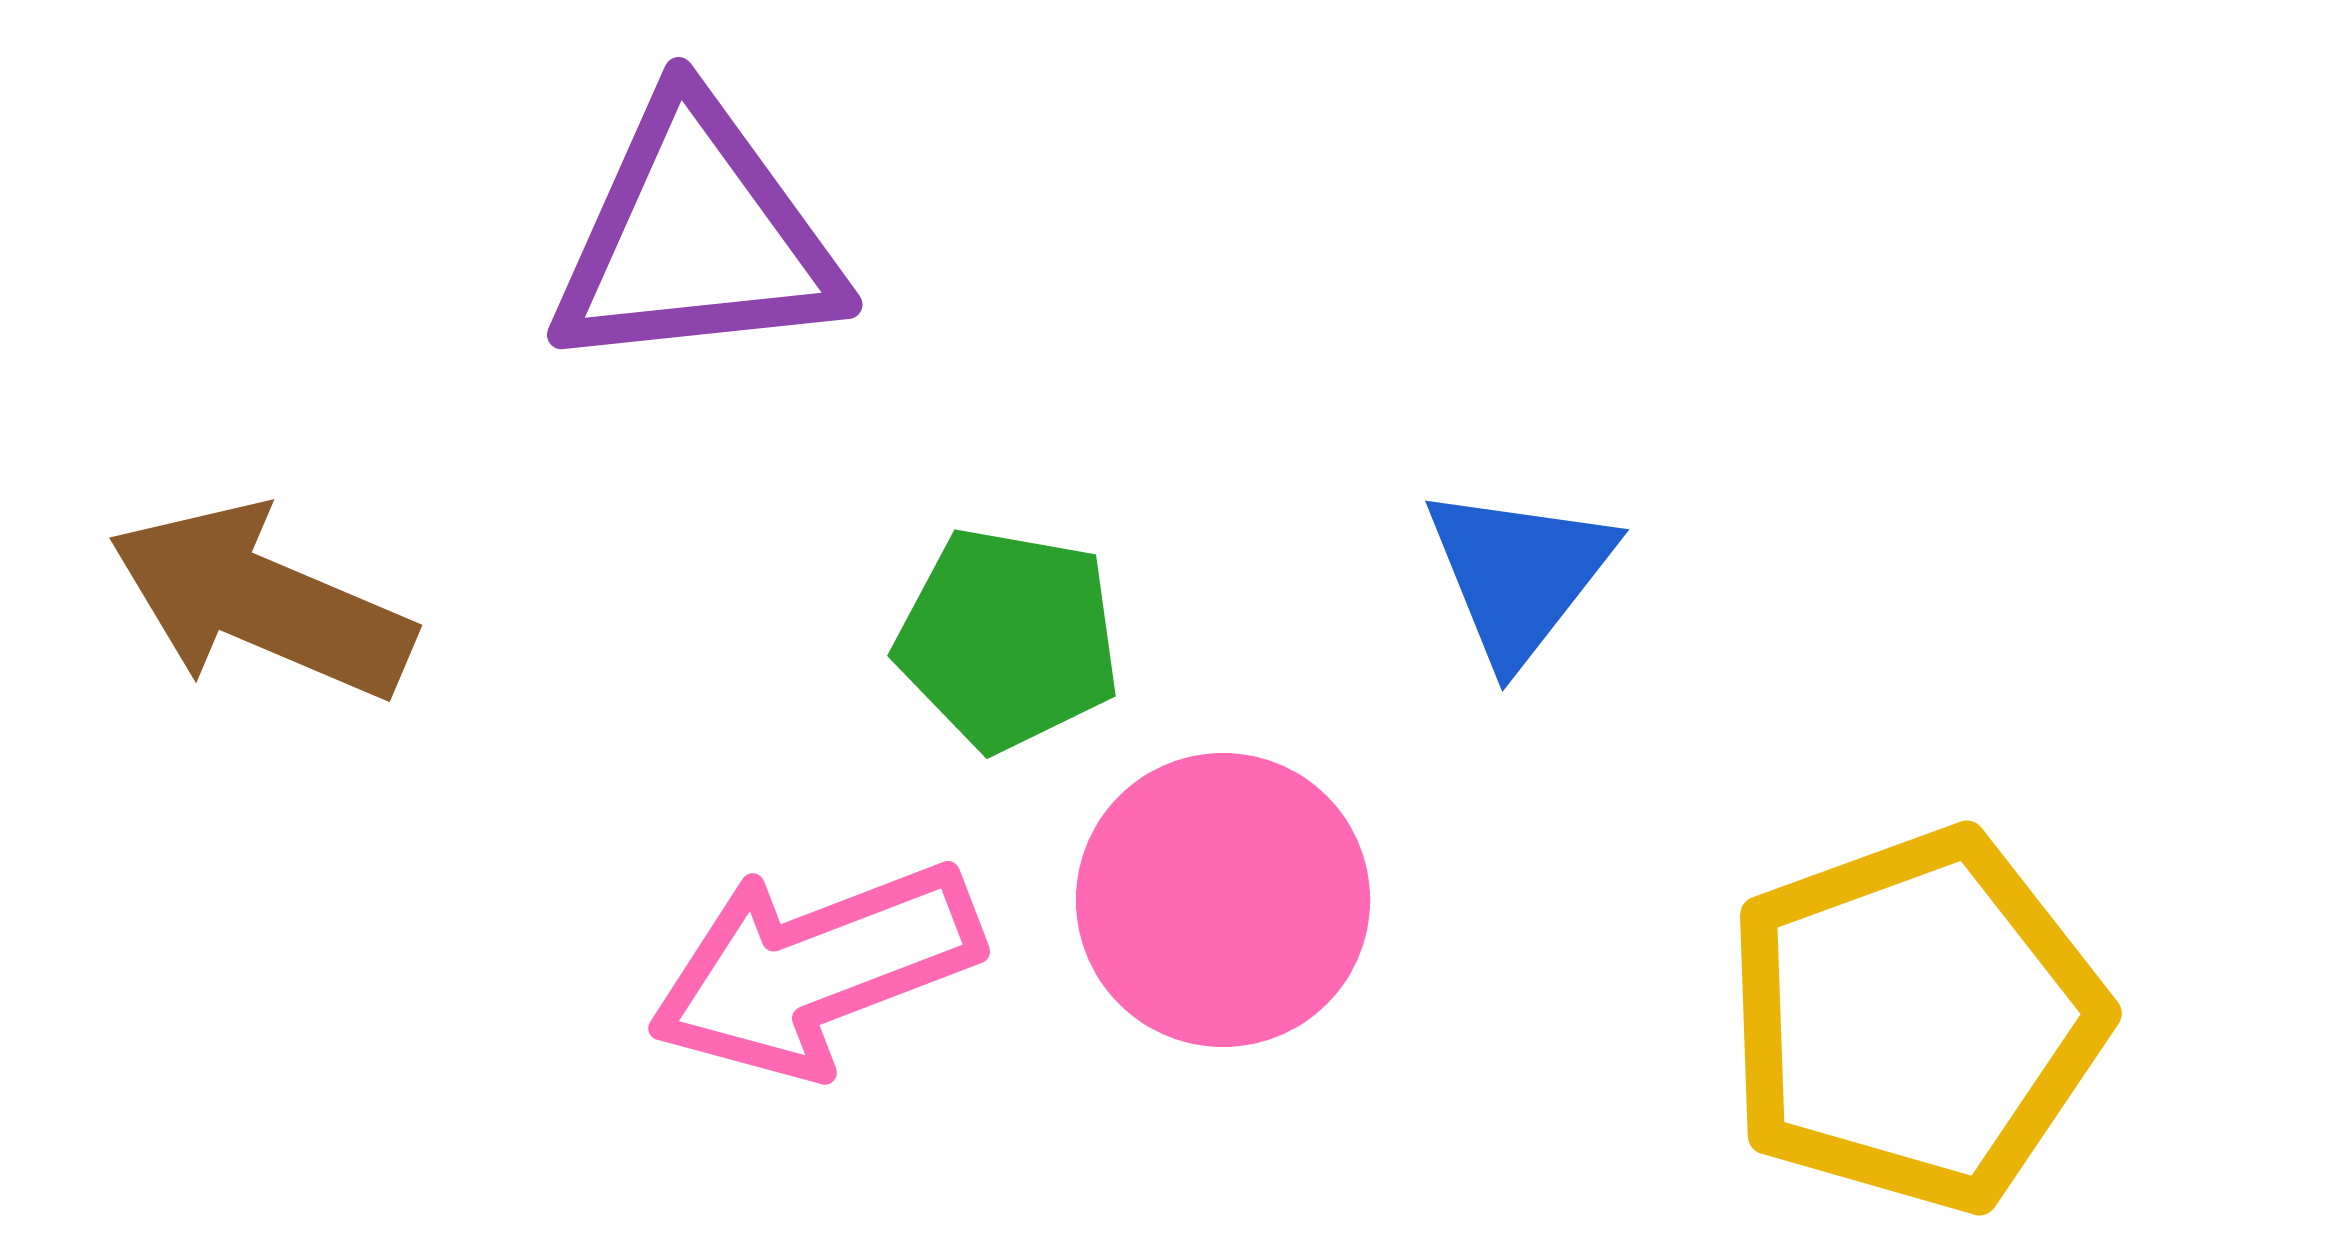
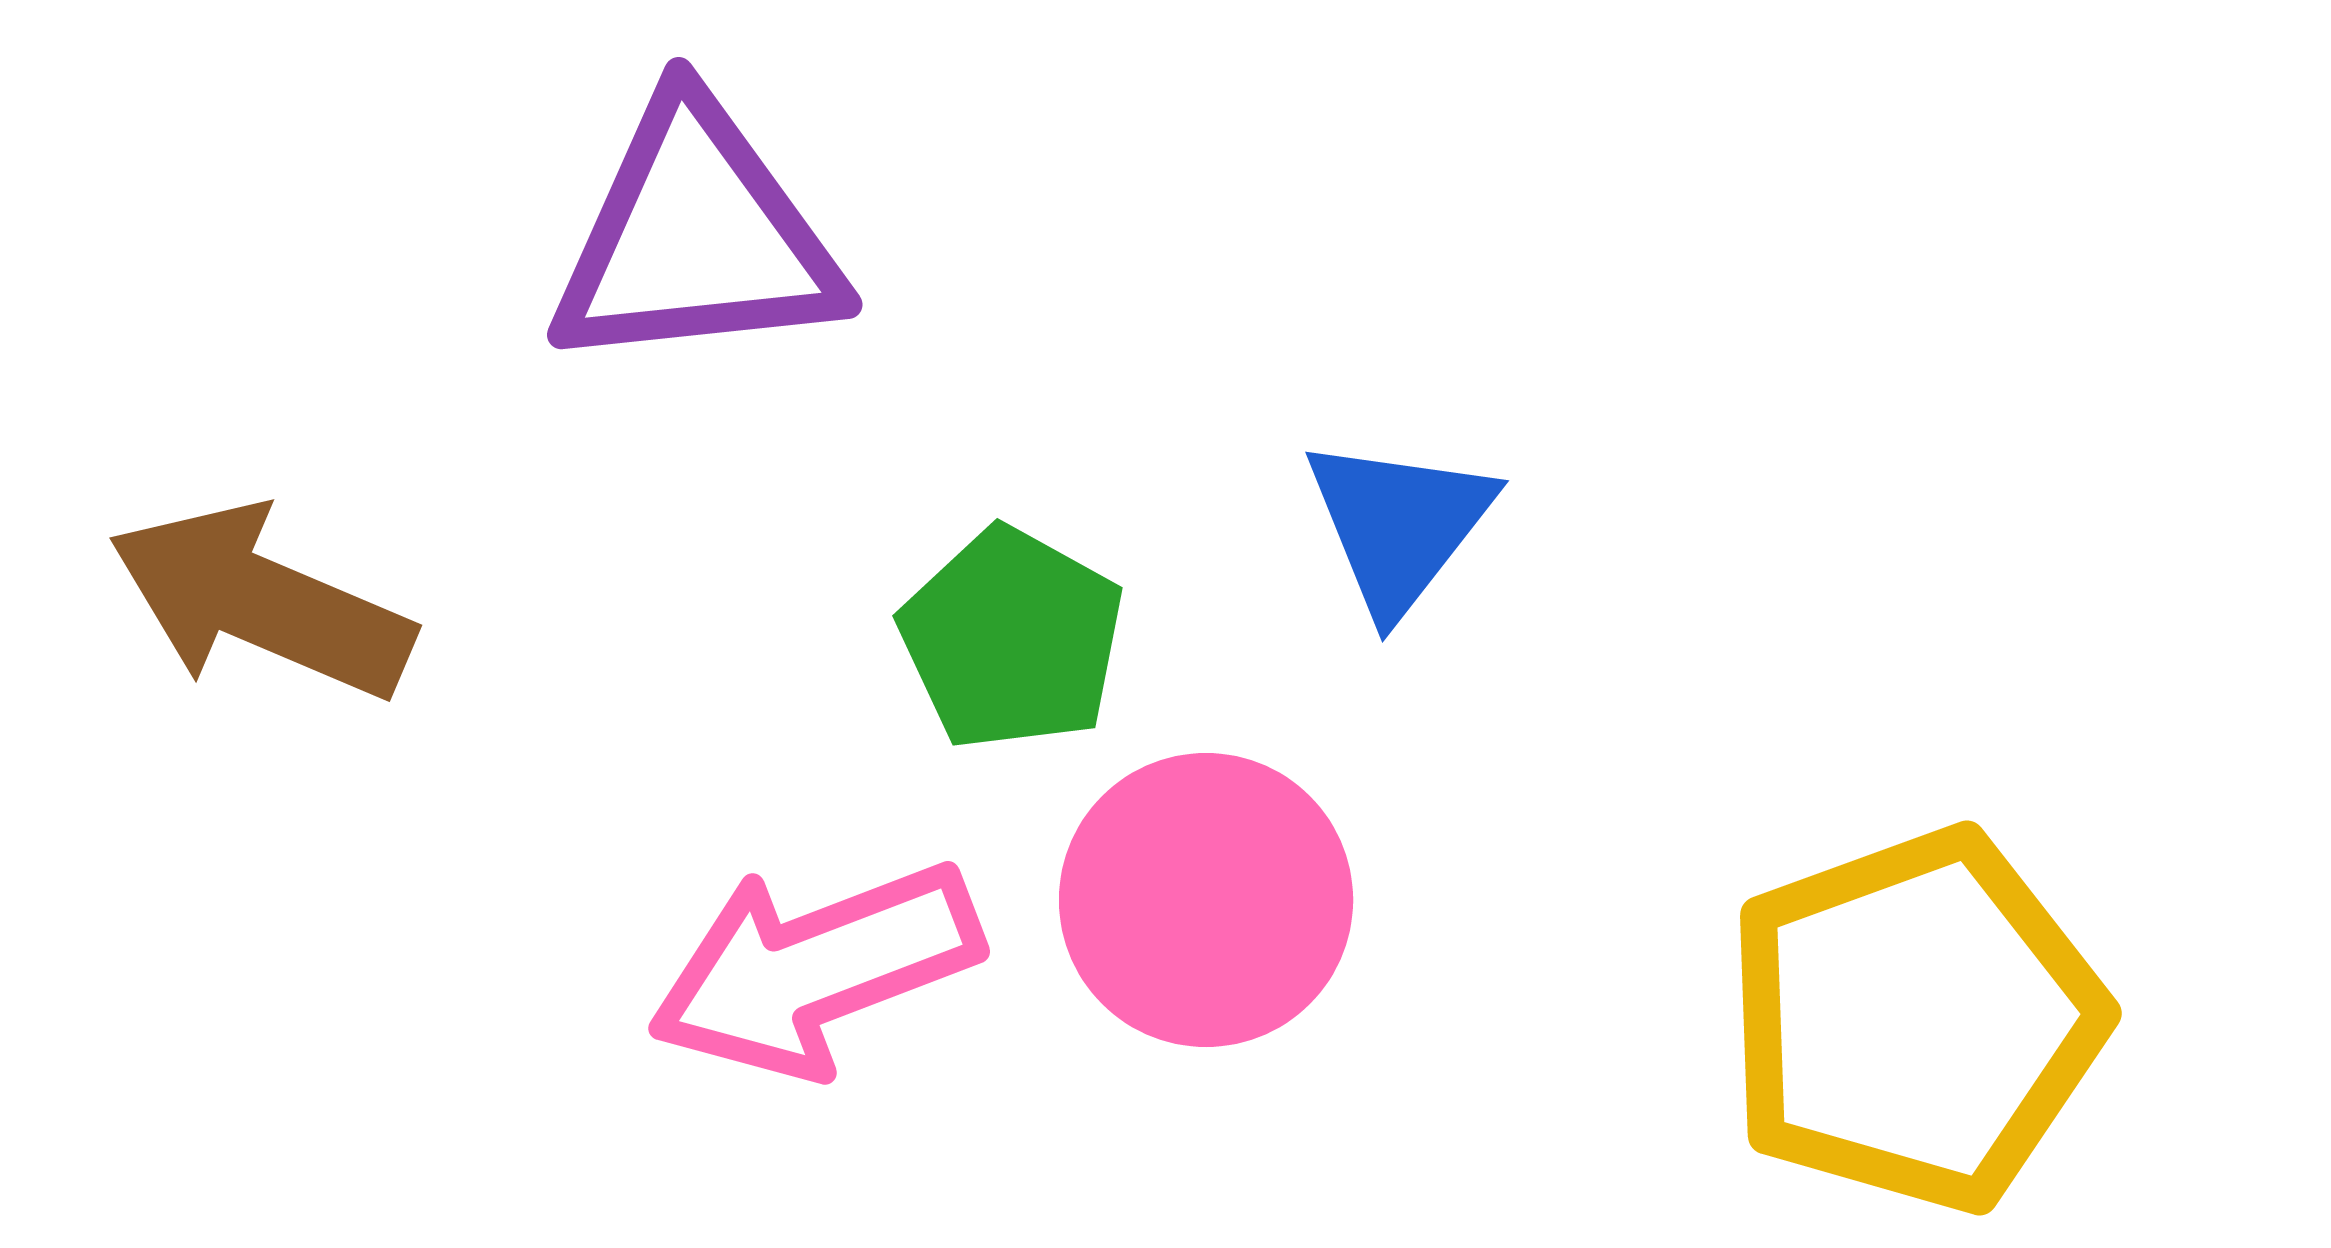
blue triangle: moved 120 px left, 49 px up
green pentagon: moved 4 px right; rotated 19 degrees clockwise
pink circle: moved 17 px left
